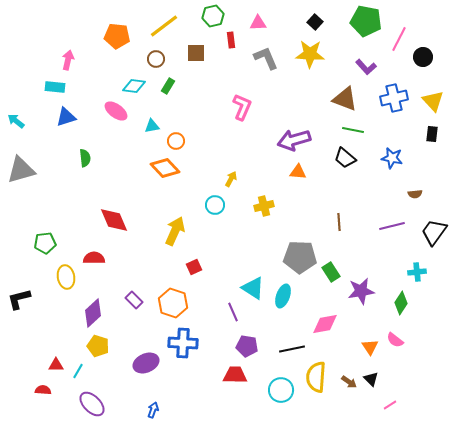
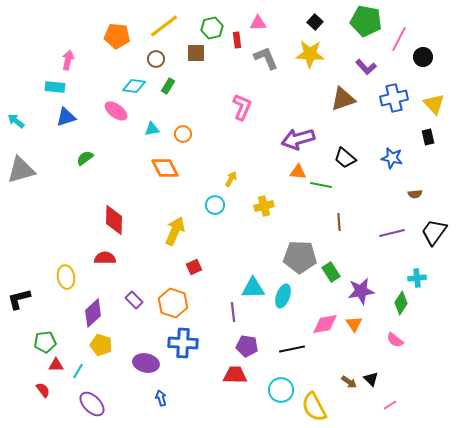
green hexagon at (213, 16): moved 1 px left, 12 px down
red rectangle at (231, 40): moved 6 px right
brown triangle at (345, 99): moved 2 px left; rotated 40 degrees counterclockwise
yellow triangle at (433, 101): moved 1 px right, 3 px down
cyan triangle at (152, 126): moved 3 px down
green line at (353, 130): moved 32 px left, 55 px down
black rectangle at (432, 134): moved 4 px left, 3 px down; rotated 21 degrees counterclockwise
purple arrow at (294, 140): moved 4 px right, 1 px up
orange circle at (176, 141): moved 7 px right, 7 px up
green semicircle at (85, 158): rotated 120 degrees counterclockwise
orange diamond at (165, 168): rotated 16 degrees clockwise
red diamond at (114, 220): rotated 24 degrees clockwise
purple line at (392, 226): moved 7 px down
green pentagon at (45, 243): moved 99 px down
red semicircle at (94, 258): moved 11 px right
cyan cross at (417, 272): moved 6 px down
cyan triangle at (253, 288): rotated 35 degrees counterclockwise
purple line at (233, 312): rotated 18 degrees clockwise
yellow pentagon at (98, 346): moved 3 px right, 1 px up
orange triangle at (370, 347): moved 16 px left, 23 px up
purple ellipse at (146, 363): rotated 35 degrees clockwise
yellow semicircle at (316, 377): moved 2 px left, 30 px down; rotated 32 degrees counterclockwise
red semicircle at (43, 390): rotated 49 degrees clockwise
blue arrow at (153, 410): moved 8 px right, 12 px up; rotated 35 degrees counterclockwise
